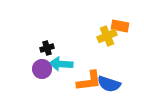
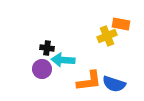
orange rectangle: moved 1 px right, 2 px up
black cross: rotated 24 degrees clockwise
cyan arrow: moved 2 px right, 4 px up
blue semicircle: moved 5 px right
